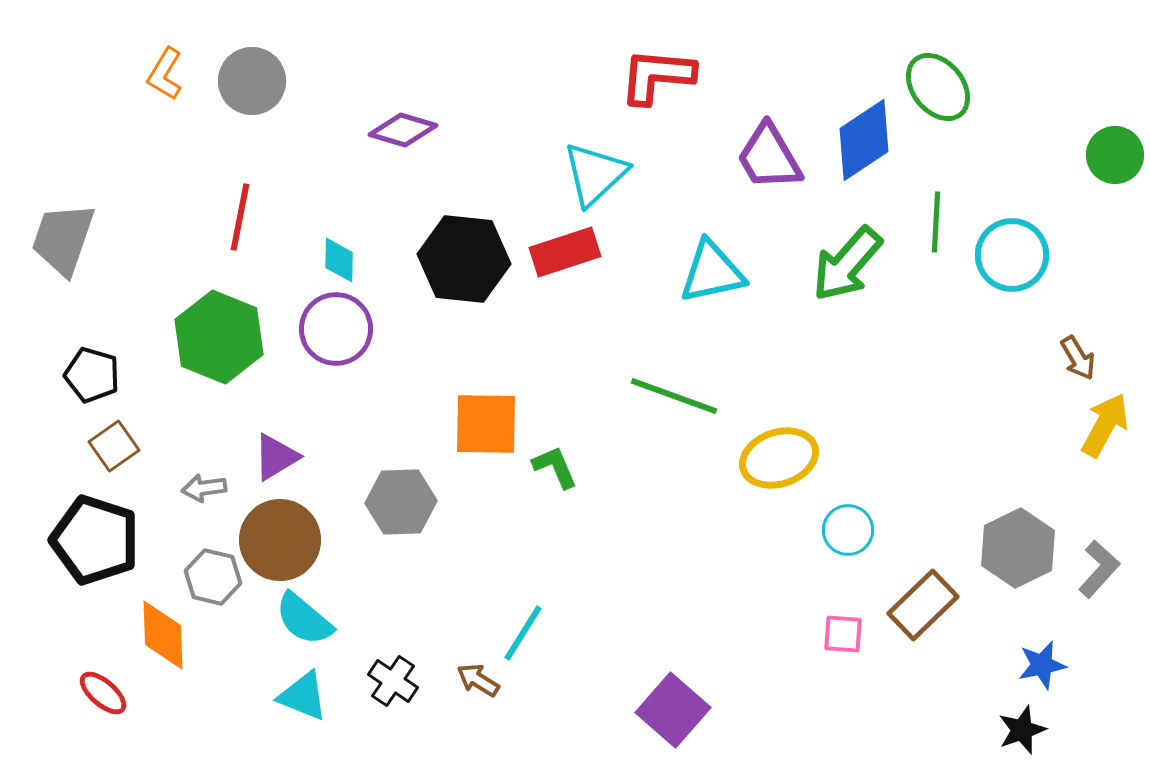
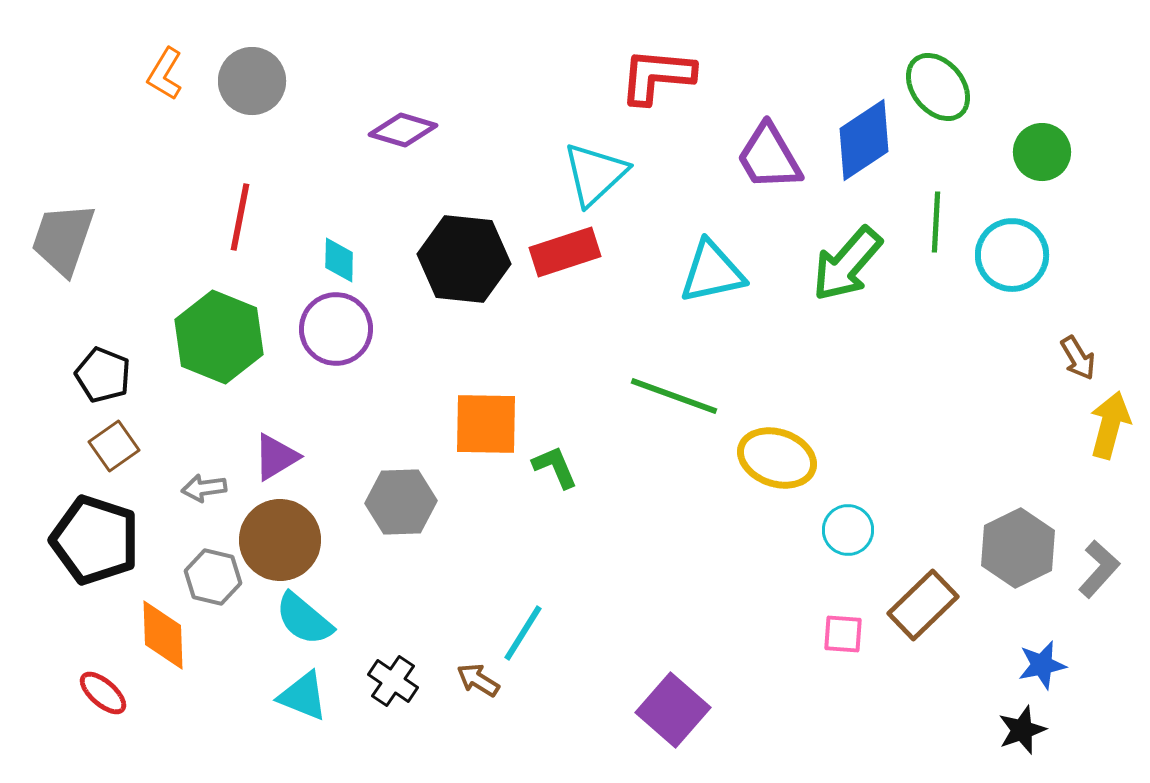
green circle at (1115, 155): moved 73 px left, 3 px up
black pentagon at (92, 375): moved 11 px right; rotated 6 degrees clockwise
yellow arrow at (1105, 425): moved 5 px right; rotated 14 degrees counterclockwise
yellow ellipse at (779, 458): moved 2 px left; rotated 38 degrees clockwise
